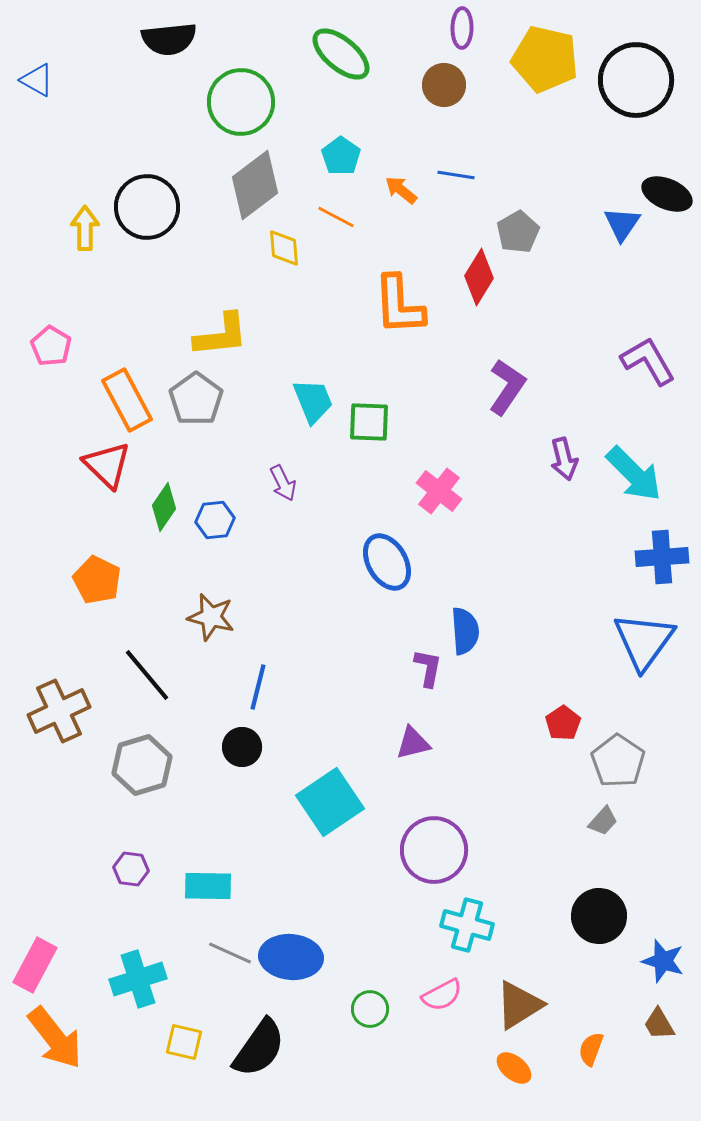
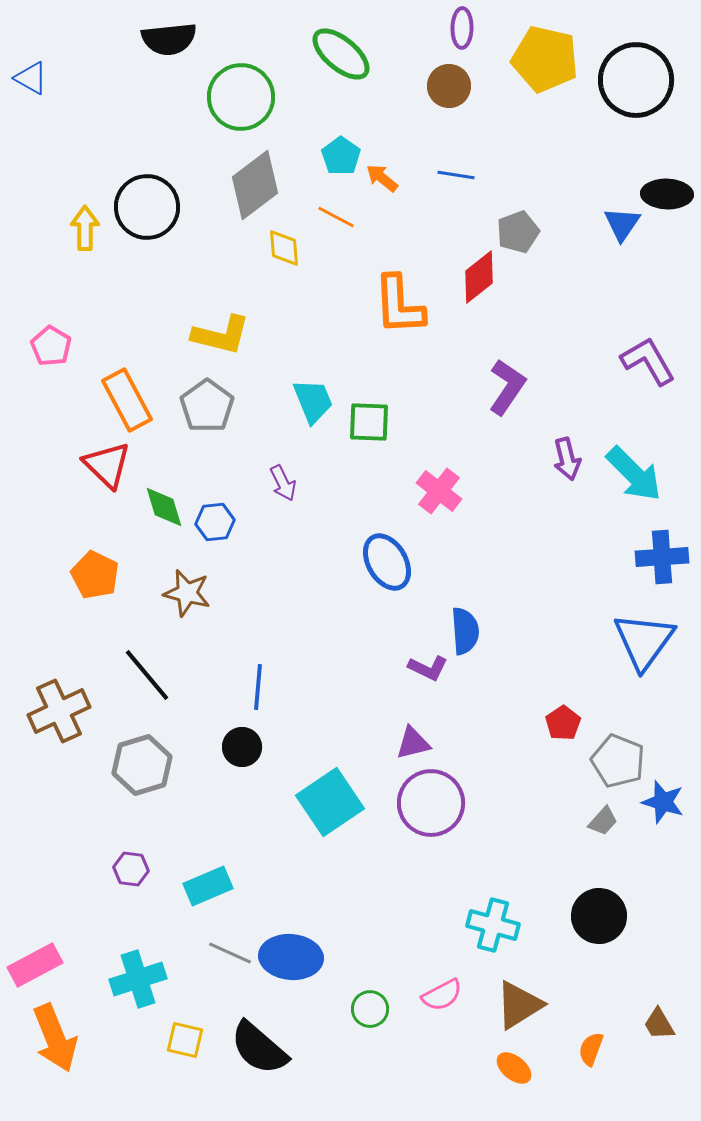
blue triangle at (37, 80): moved 6 px left, 2 px up
brown circle at (444, 85): moved 5 px right, 1 px down
green circle at (241, 102): moved 5 px up
orange arrow at (401, 190): moved 19 px left, 12 px up
black ellipse at (667, 194): rotated 21 degrees counterclockwise
gray pentagon at (518, 232): rotated 9 degrees clockwise
red diamond at (479, 277): rotated 20 degrees clockwise
yellow L-shape at (221, 335): rotated 20 degrees clockwise
gray pentagon at (196, 399): moved 11 px right, 7 px down
purple arrow at (564, 459): moved 3 px right
green diamond at (164, 507): rotated 51 degrees counterclockwise
blue hexagon at (215, 520): moved 2 px down
orange pentagon at (97, 580): moved 2 px left, 5 px up
brown star at (211, 617): moved 24 px left, 24 px up
purple L-shape at (428, 668): rotated 105 degrees clockwise
blue line at (258, 687): rotated 9 degrees counterclockwise
gray pentagon at (618, 761): rotated 12 degrees counterclockwise
purple circle at (434, 850): moved 3 px left, 47 px up
cyan rectangle at (208, 886): rotated 24 degrees counterclockwise
cyan cross at (467, 925): moved 26 px right
blue star at (663, 961): moved 159 px up
pink rectangle at (35, 965): rotated 34 degrees clockwise
orange arrow at (55, 1038): rotated 16 degrees clockwise
yellow square at (184, 1042): moved 1 px right, 2 px up
black semicircle at (259, 1048): rotated 96 degrees clockwise
